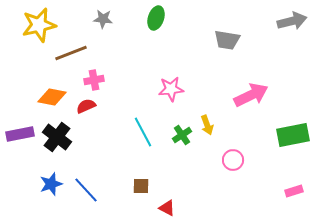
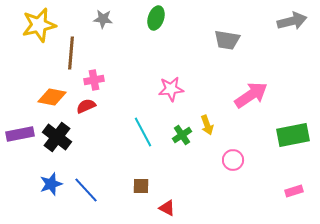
brown line: rotated 64 degrees counterclockwise
pink arrow: rotated 8 degrees counterclockwise
